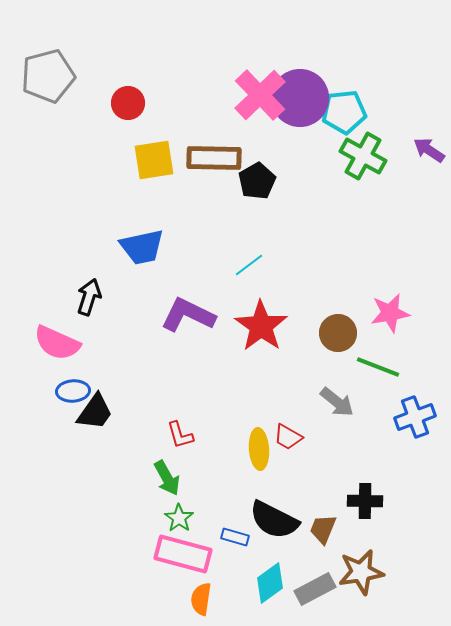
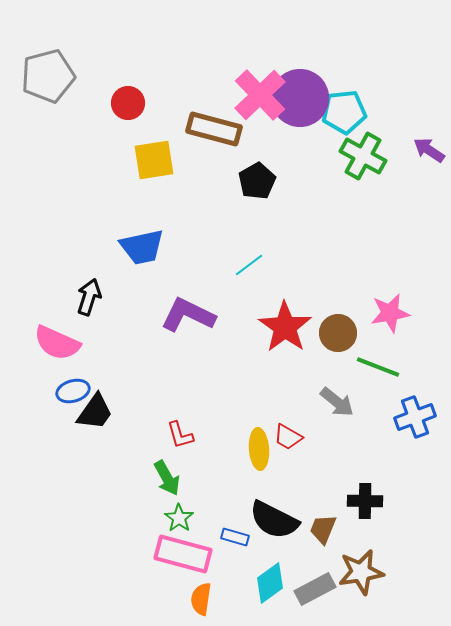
brown rectangle: moved 29 px up; rotated 14 degrees clockwise
red star: moved 24 px right, 1 px down
blue ellipse: rotated 12 degrees counterclockwise
